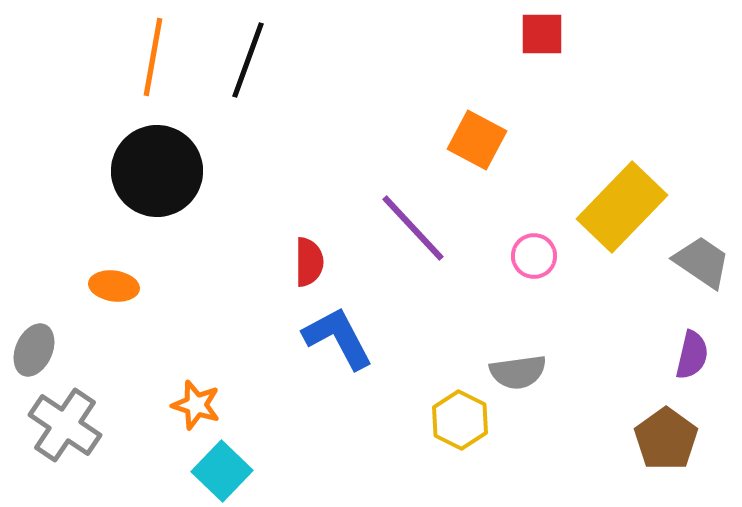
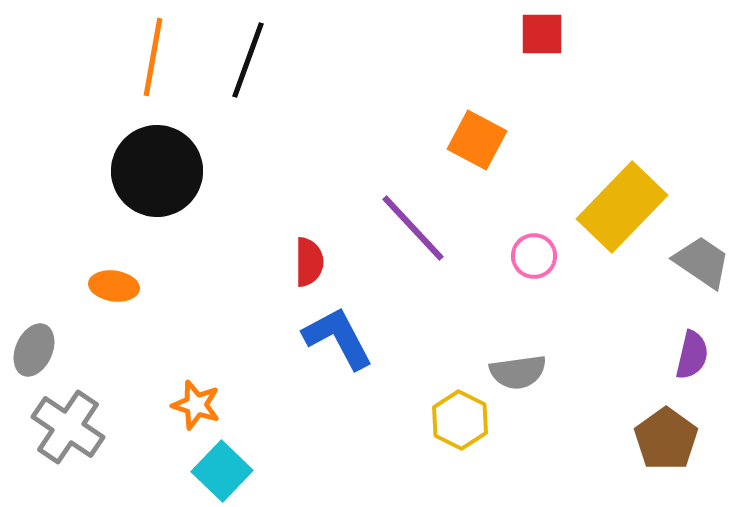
gray cross: moved 3 px right, 2 px down
